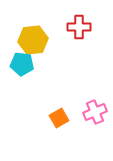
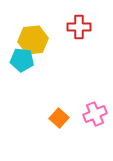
cyan pentagon: moved 4 px up
pink cross: moved 2 px down
orange square: rotated 18 degrees counterclockwise
